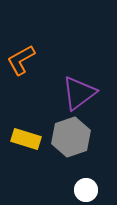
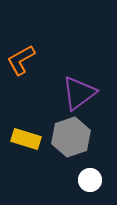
white circle: moved 4 px right, 10 px up
